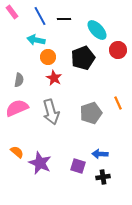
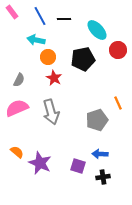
black pentagon: moved 1 px down; rotated 10 degrees clockwise
gray semicircle: rotated 16 degrees clockwise
gray pentagon: moved 6 px right, 7 px down
